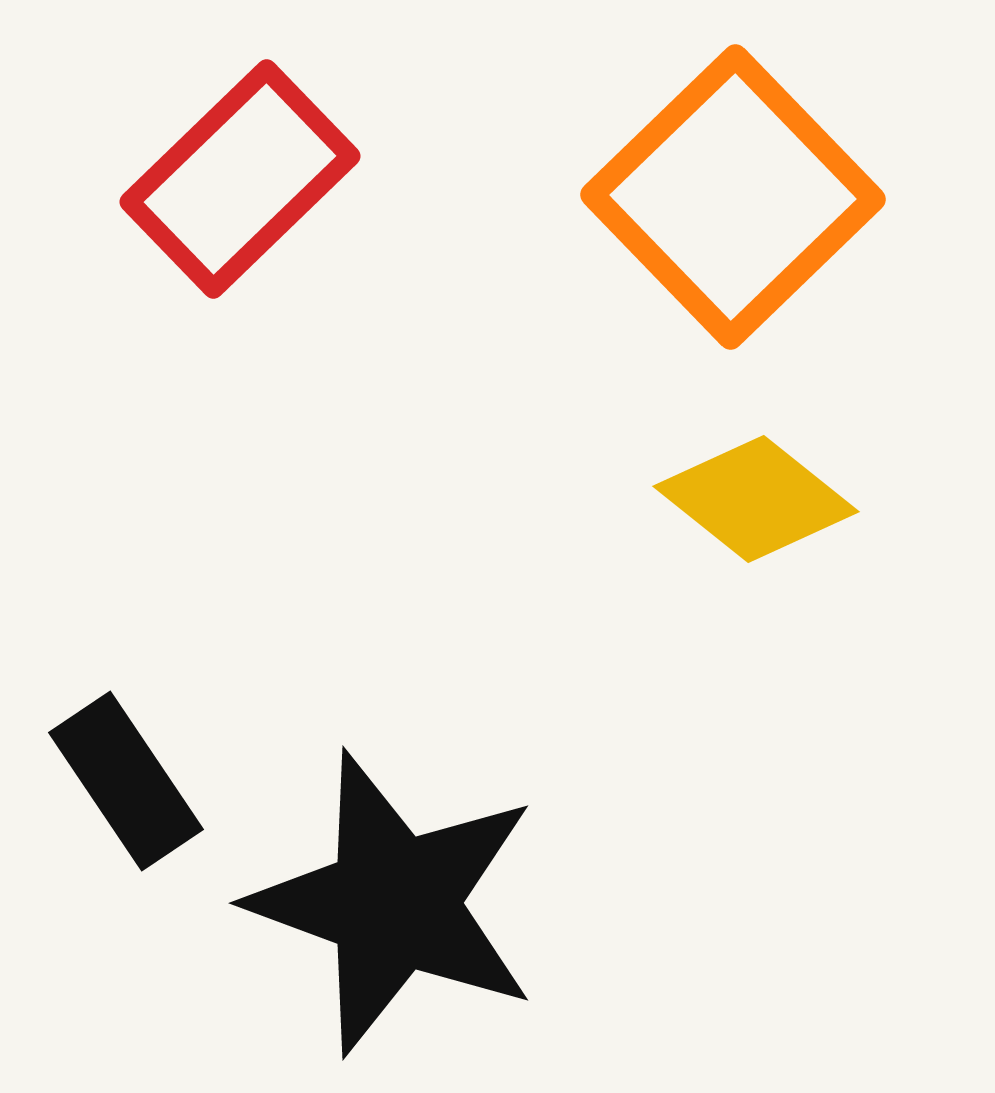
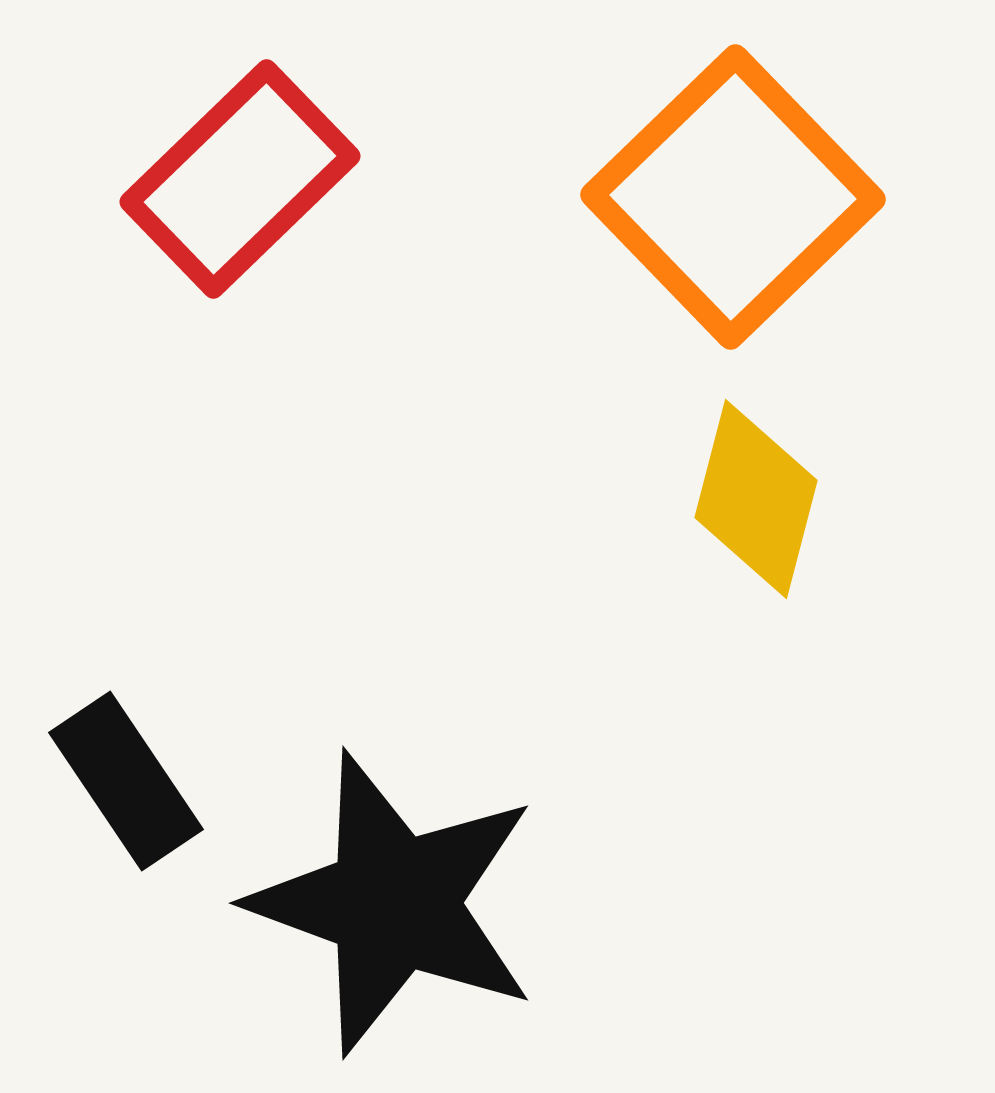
yellow diamond: rotated 66 degrees clockwise
